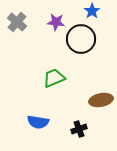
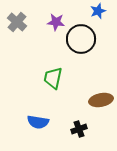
blue star: moved 6 px right; rotated 14 degrees clockwise
green trapezoid: moved 1 px left; rotated 55 degrees counterclockwise
